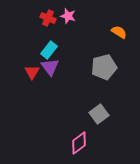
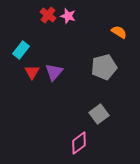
red cross: moved 3 px up; rotated 14 degrees clockwise
cyan rectangle: moved 28 px left
purple triangle: moved 4 px right, 5 px down; rotated 18 degrees clockwise
